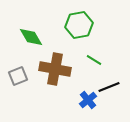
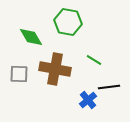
green hexagon: moved 11 px left, 3 px up; rotated 20 degrees clockwise
gray square: moved 1 px right, 2 px up; rotated 24 degrees clockwise
black line: rotated 15 degrees clockwise
